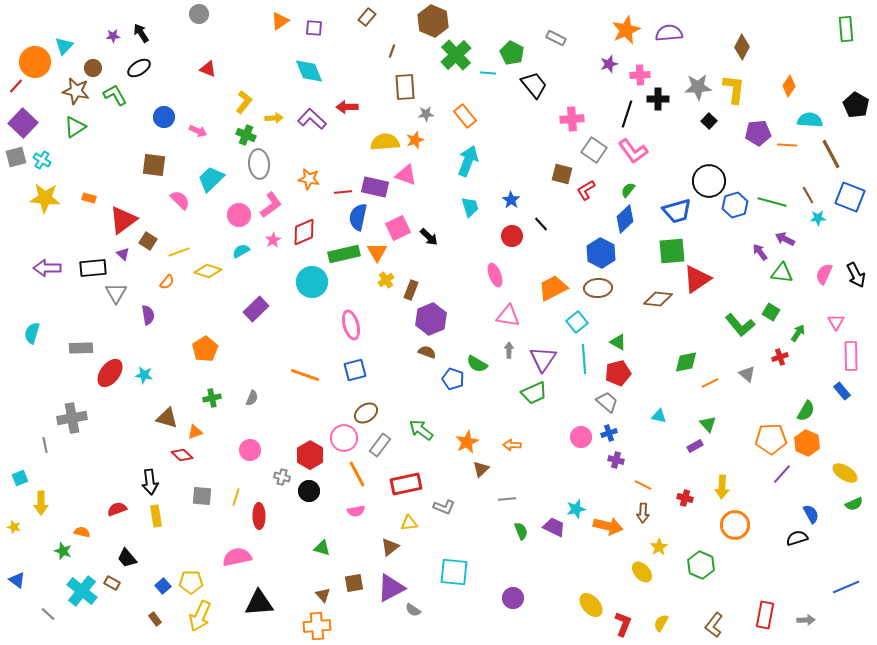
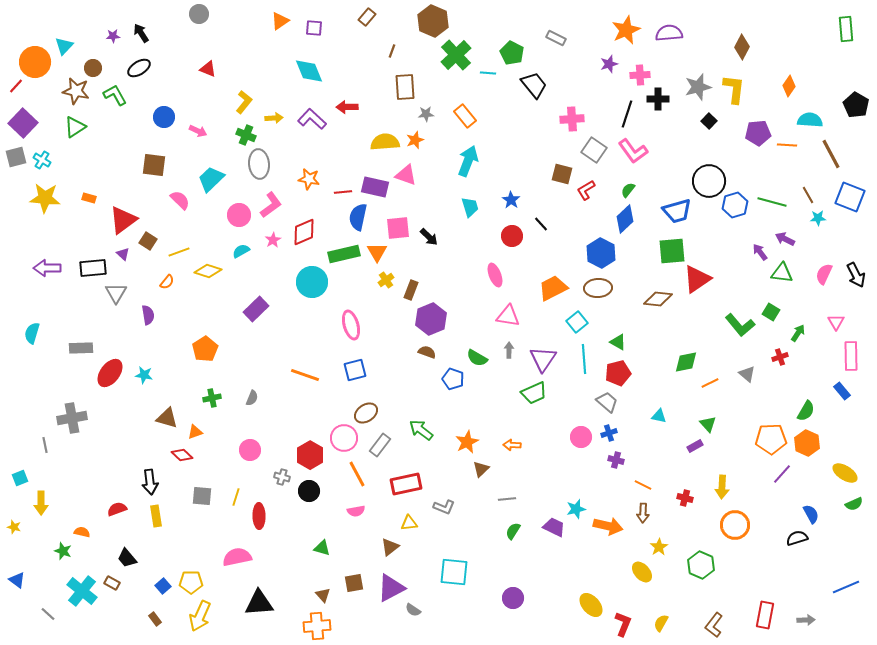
gray star at (698, 87): rotated 12 degrees counterclockwise
pink square at (398, 228): rotated 20 degrees clockwise
green semicircle at (477, 364): moved 6 px up
green semicircle at (521, 531): moved 8 px left; rotated 126 degrees counterclockwise
